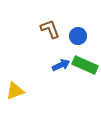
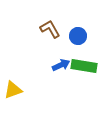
brown L-shape: rotated 10 degrees counterclockwise
green rectangle: moved 1 px left, 1 px down; rotated 15 degrees counterclockwise
yellow triangle: moved 2 px left, 1 px up
